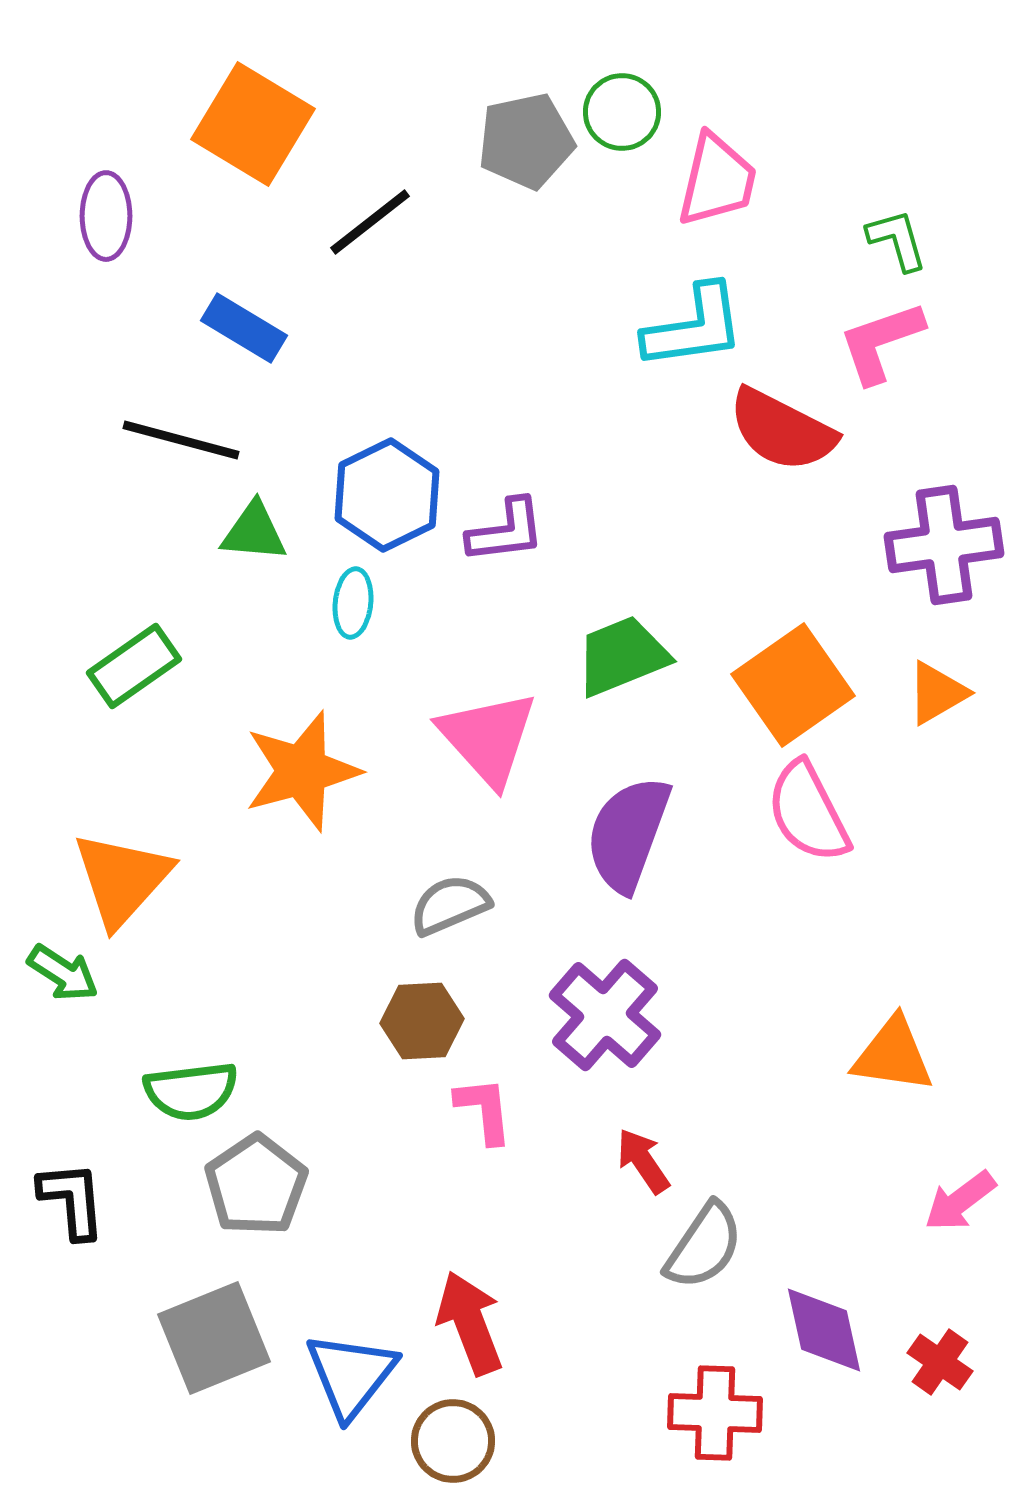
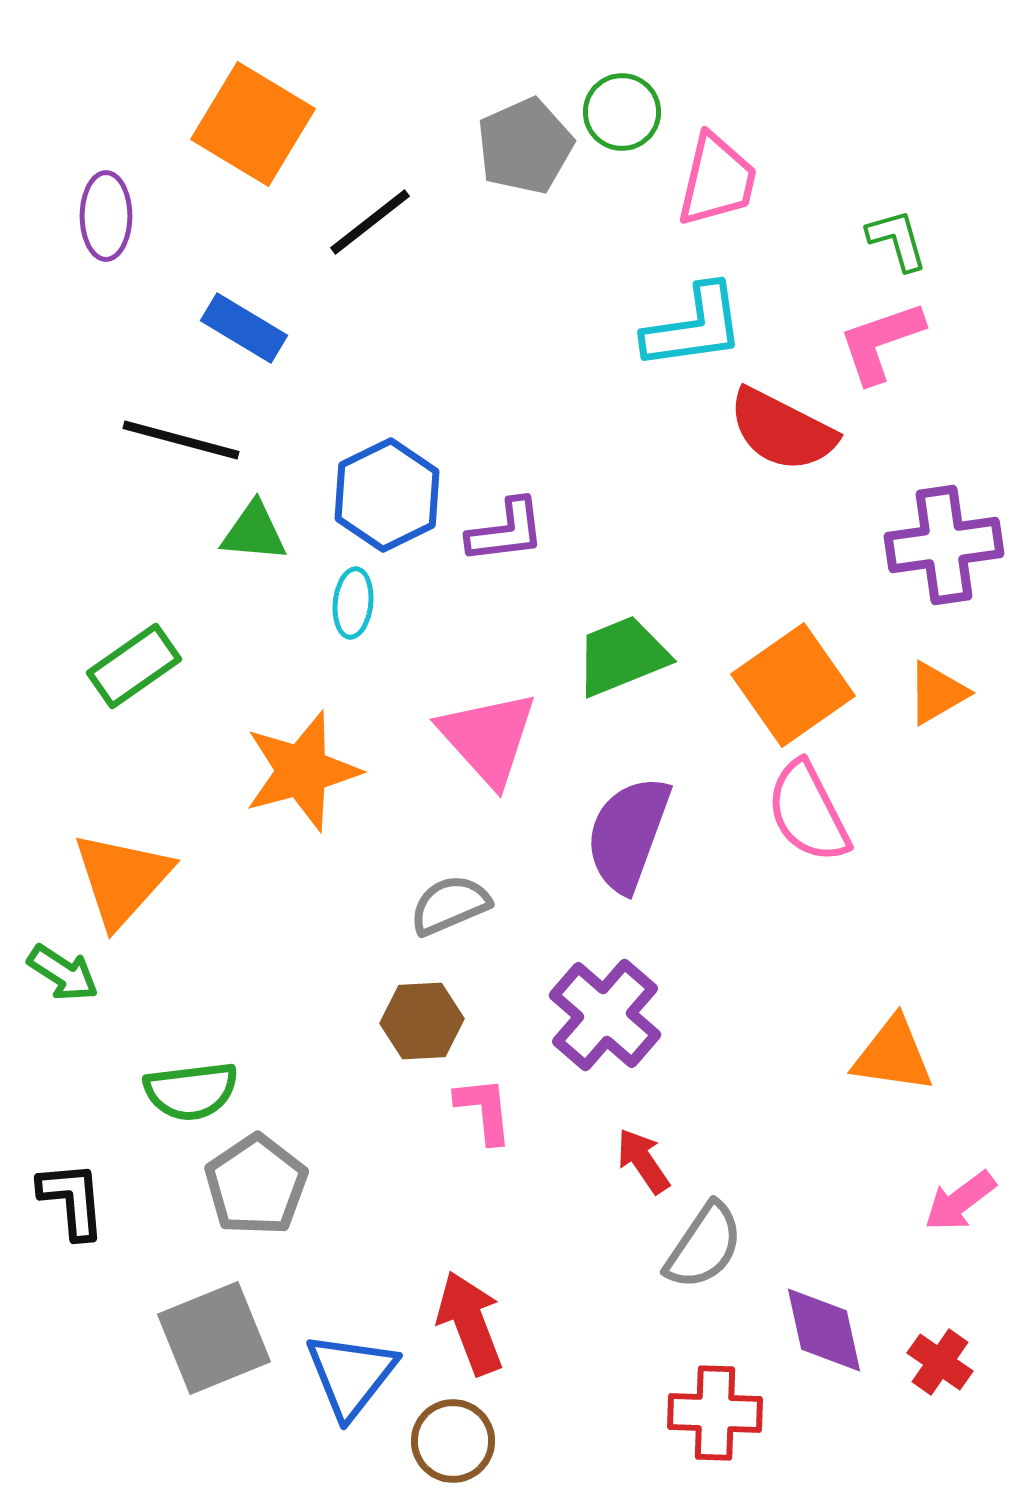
gray pentagon at (526, 141): moved 1 px left, 5 px down; rotated 12 degrees counterclockwise
